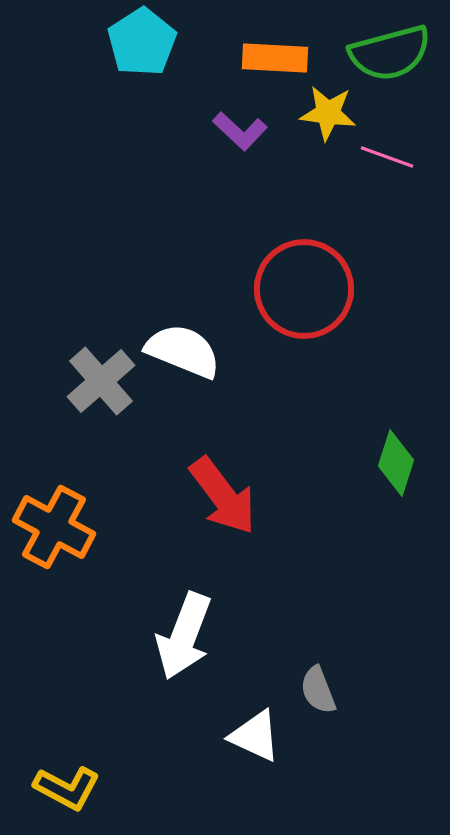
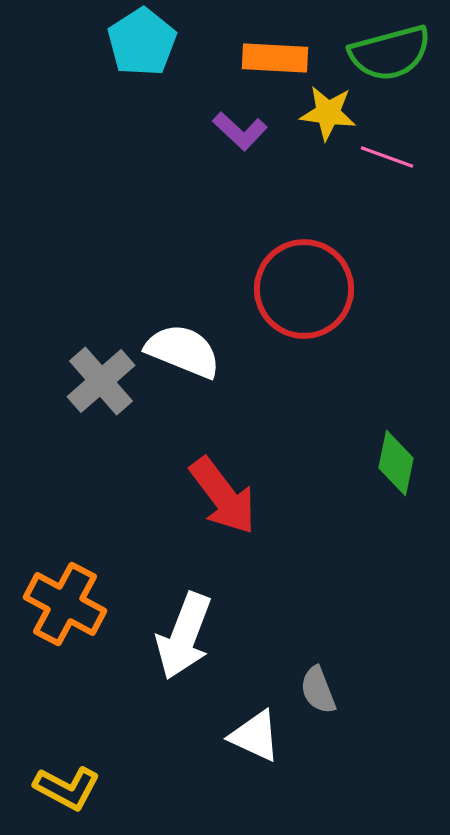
green diamond: rotated 6 degrees counterclockwise
orange cross: moved 11 px right, 77 px down
